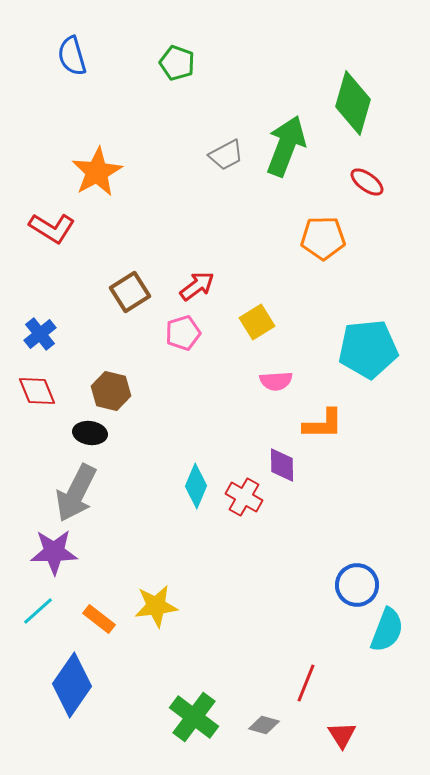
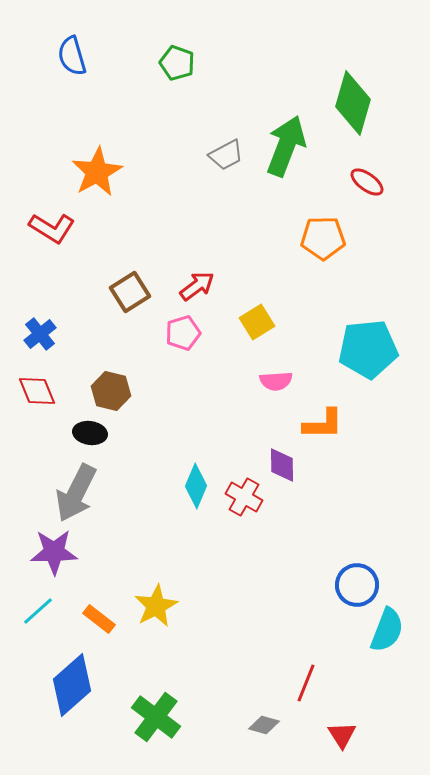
yellow star: rotated 21 degrees counterclockwise
blue diamond: rotated 14 degrees clockwise
green cross: moved 38 px left
